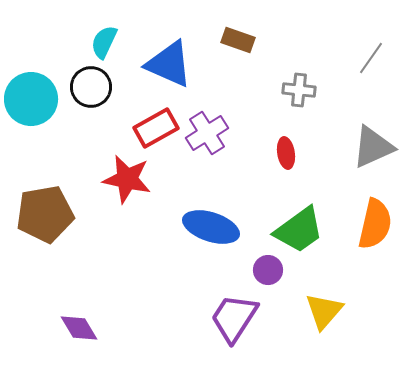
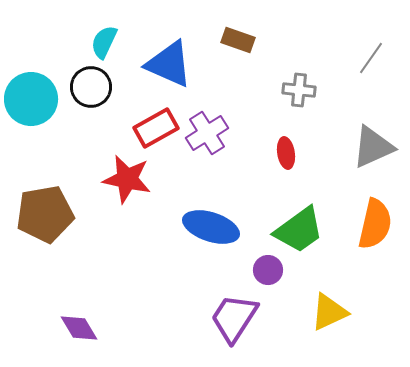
yellow triangle: moved 5 px right, 1 px down; rotated 24 degrees clockwise
